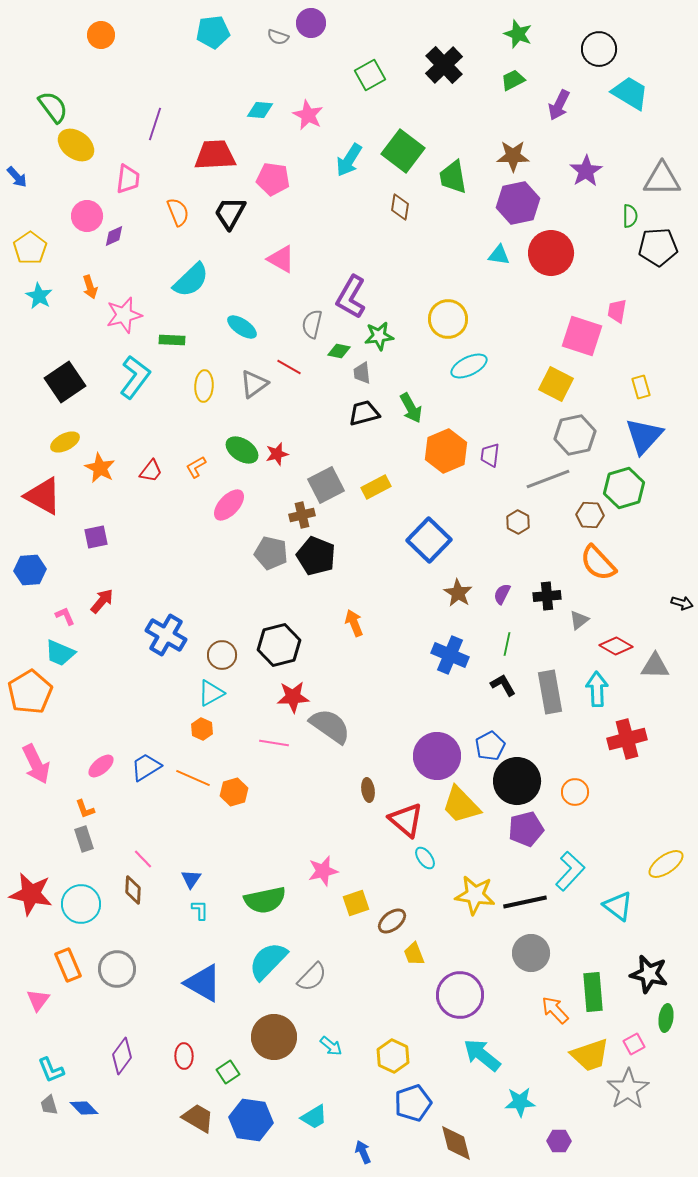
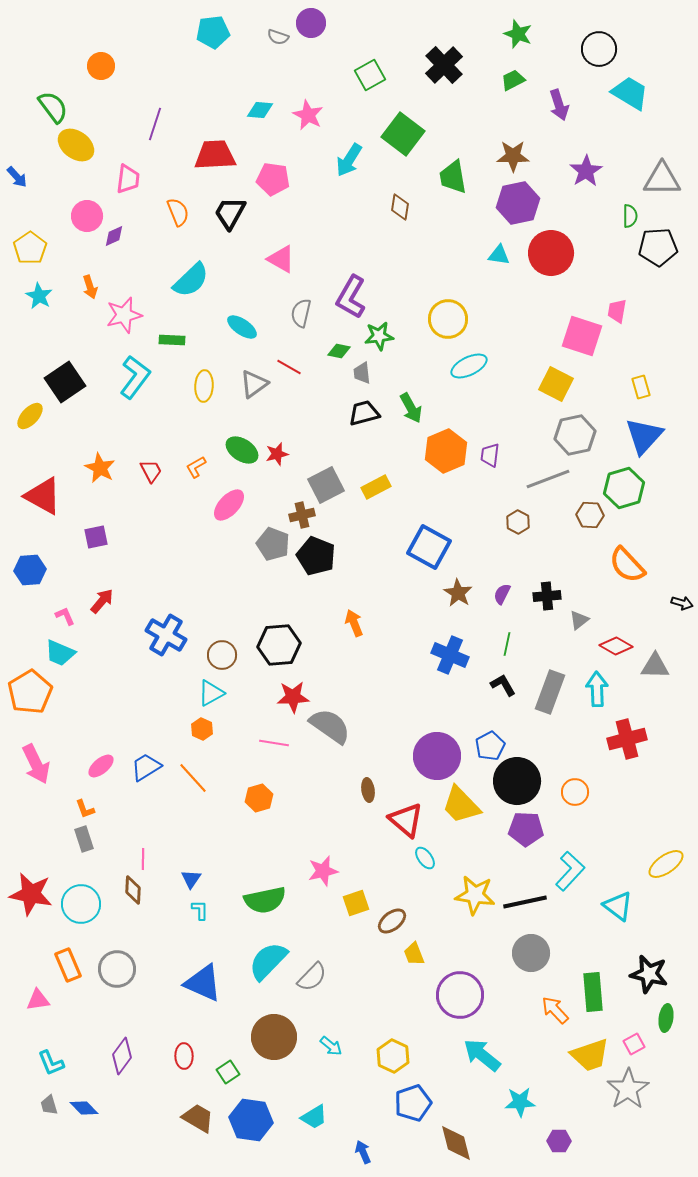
orange circle at (101, 35): moved 31 px down
purple arrow at (559, 105): rotated 44 degrees counterclockwise
green square at (403, 151): moved 17 px up
gray semicircle at (312, 324): moved 11 px left, 11 px up
yellow ellipse at (65, 442): moved 35 px left, 26 px up; rotated 20 degrees counterclockwise
red trapezoid at (151, 471): rotated 65 degrees counterclockwise
blue square at (429, 540): moved 7 px down; rotated 15 degrees counterclockwise
gray pentagon at (271, 553): moved 2 px right, 9 px up; rotated 8 degrees clockwise
orange semicircle at (598, 563): moved 29 px right, 2 px down
black hexagon at (279, 645): rotated 9 degrees clockwise
gray rectangle at (550, 692): rotated 30 degrees clockwise
orange line at (193, 778): rotated 24 degrees clockwise
orange hexagon at (234, 792): moved 25 px right, 6 px down
purple pentagon at (526, 829): rotated 16 degrees clockwise
pink line at (143, 859): rotated 45 degrees clockwise
blue triangle at (203, 983): rotated 6 degrees counterclockwise
pink triangle at (38, 1000): rotated 45 degrees clockwise
cyan L-shape at (51, 1070): moved 7 px up
